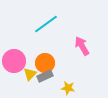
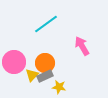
pink circle: moved 1 px down
yellow triangle: moved 2 px right, 1 px down
yellow star: moved 9 px left, 1 px up
